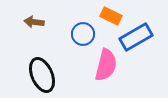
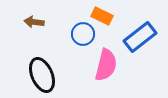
orange rectangle: moved 9 px left
blue rectangle: moved 4 px right; rotated 8 degrees counterclockwise
